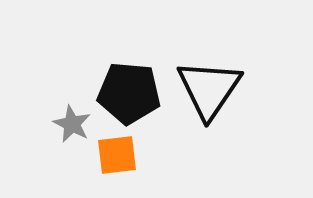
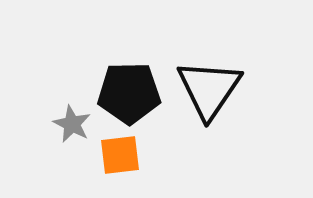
black pentagon: rotated 6 degrees counterclockwise
orange square: moved 3 px right
